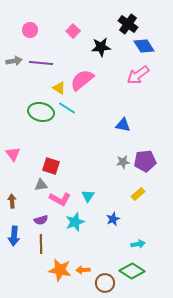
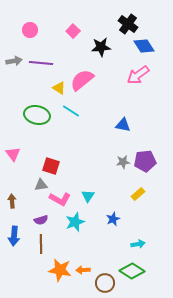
cyan line: moved 4 px right, 3 px down
green ellipse: moved 4 px left, 3 px down
